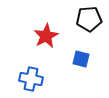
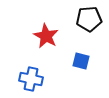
red star: rotated 15 degrees counterclockwise
blue square: moved 2 px down
